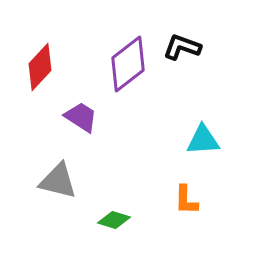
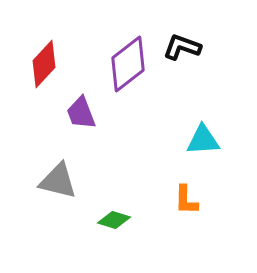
red diamond: moved 4 px right, 3 px up
purple trapezoid: moved 4 px up; rotated 144 degrees counterclockwise
